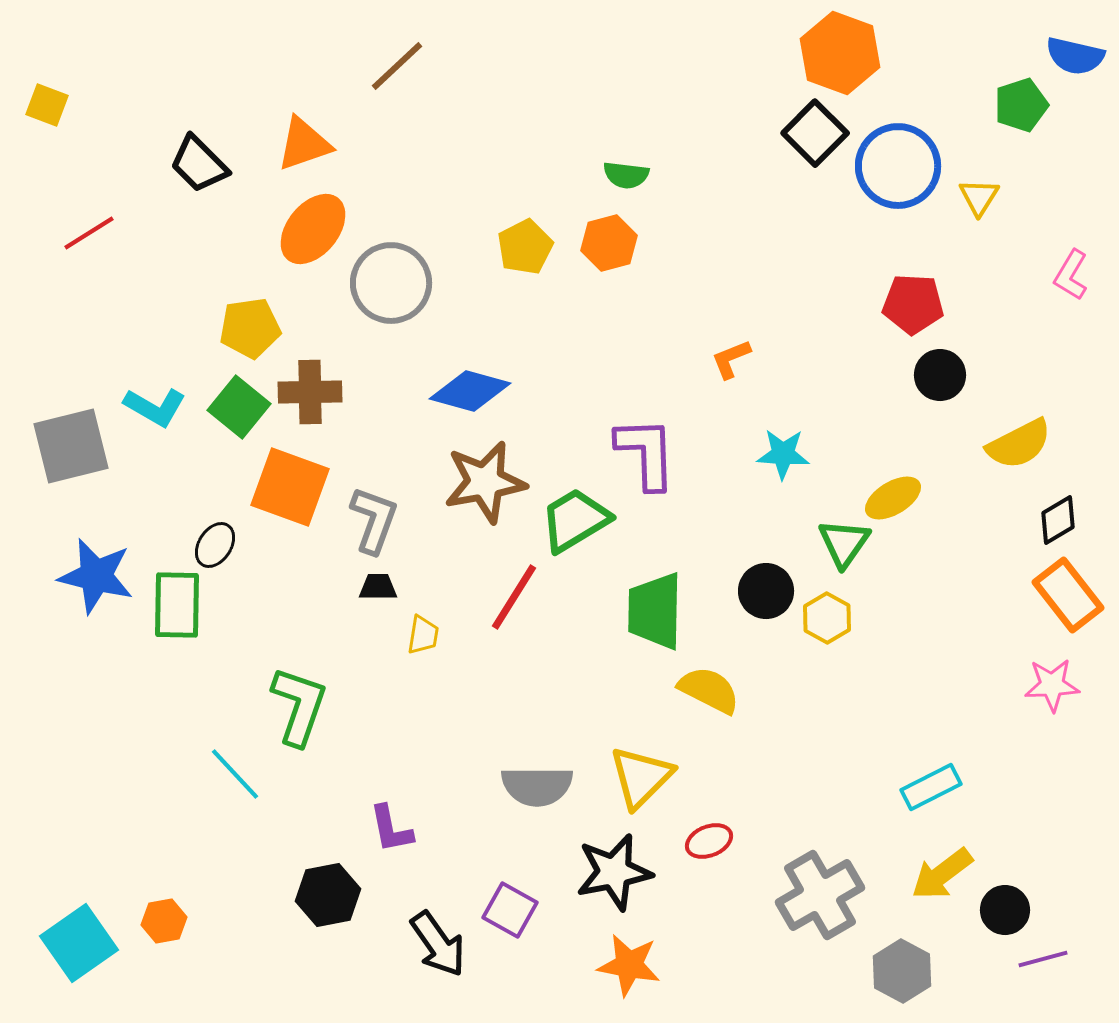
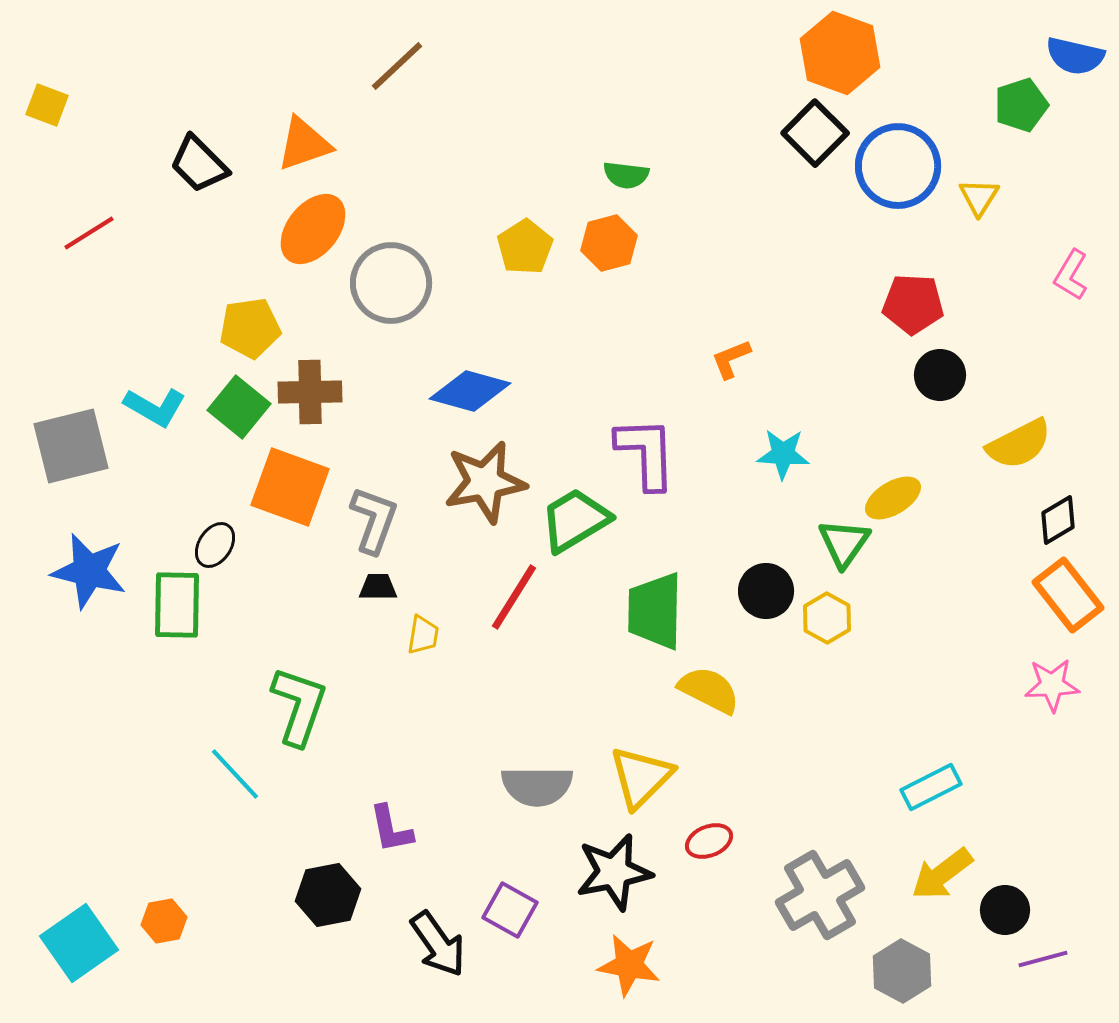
yellow pentagon at (525, 247): rotated 6 degrees counterclockwise
blue star at (96, 576): moved 7 px left, 5 px up
